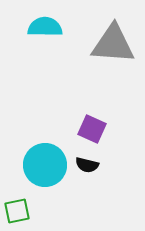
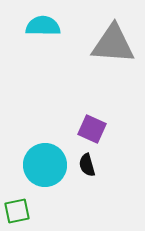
cyan semicircle: moved 2 px left, 1 px up
black semicircle: rotated 60 degrees clockwise
